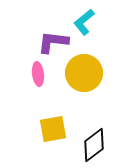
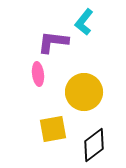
cyan L-shape: rotated 12 degrees counterclockwise
yellow circle: moved 19 px down
